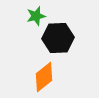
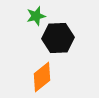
orange diamond: moved 2 px left
